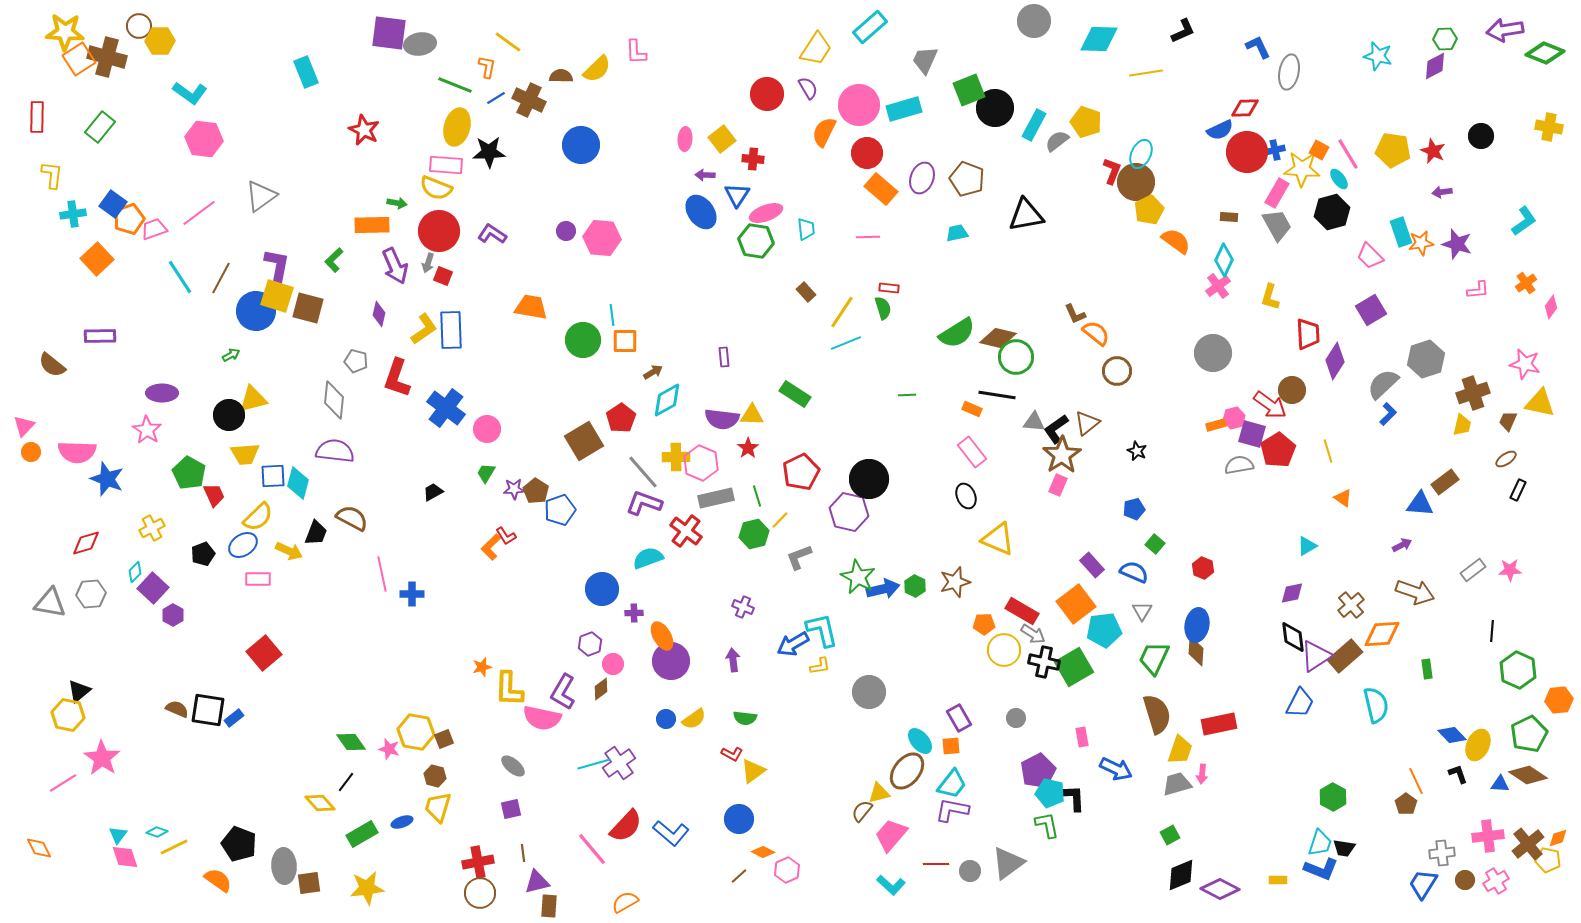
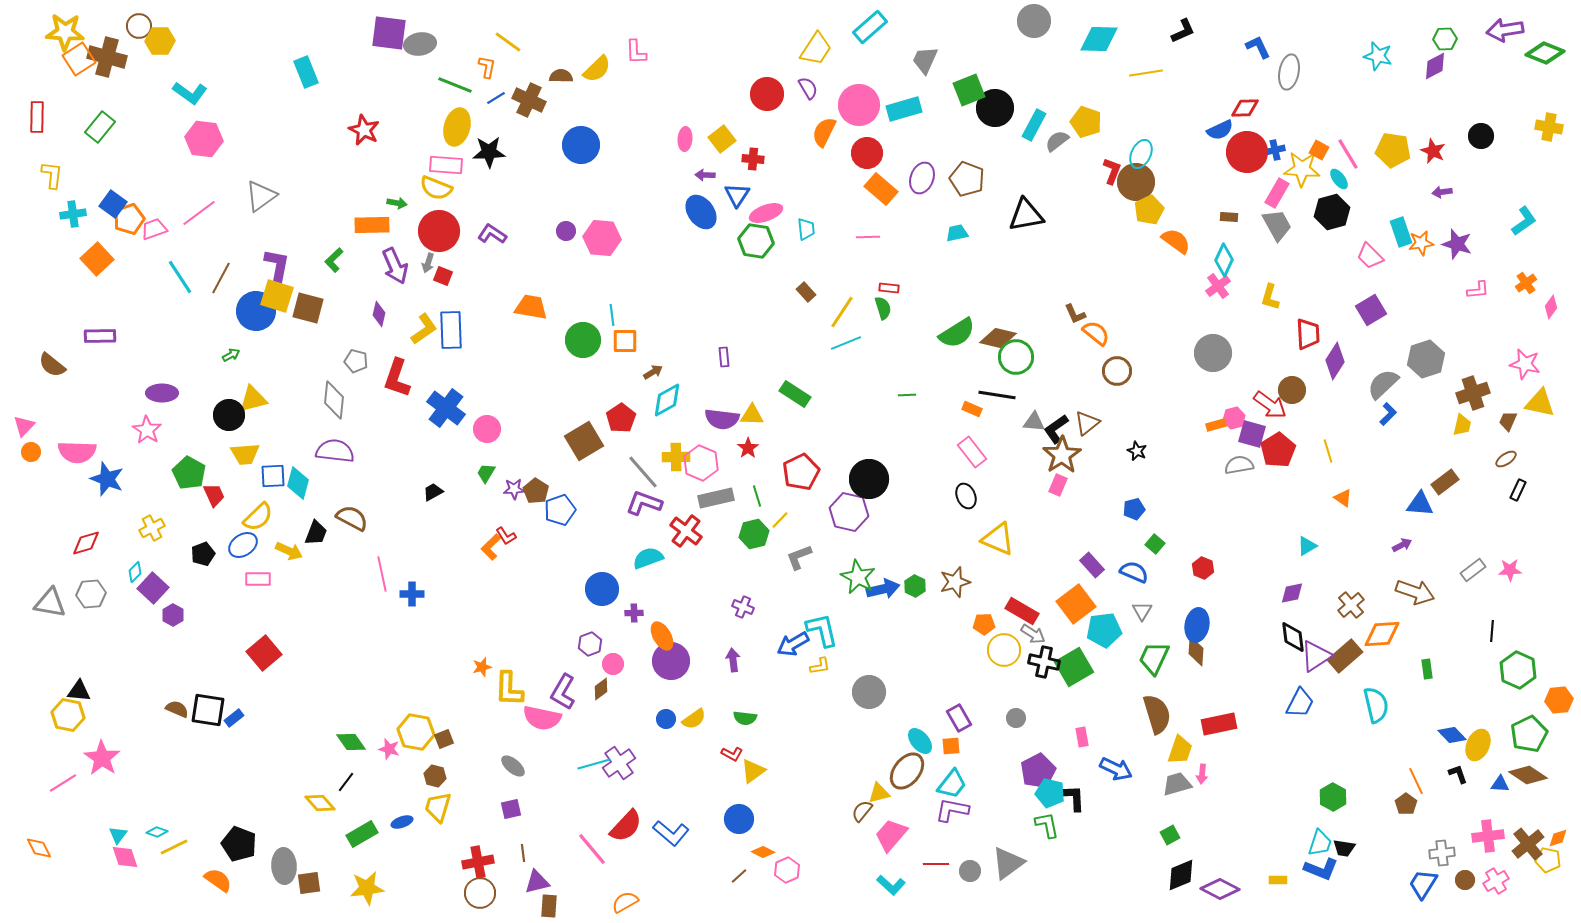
black triangle at (79, 691): rotated 45 degrees clockwise
